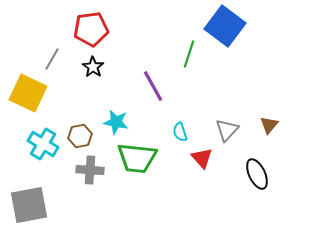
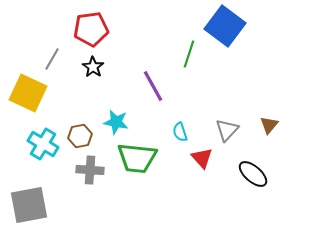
black ellipse: moved 4 px left; rotated 24 degrees counterclockwise
